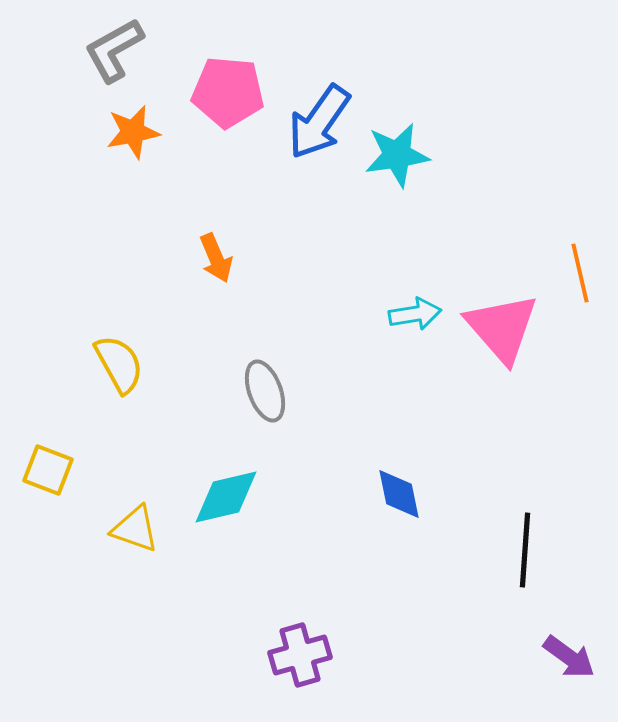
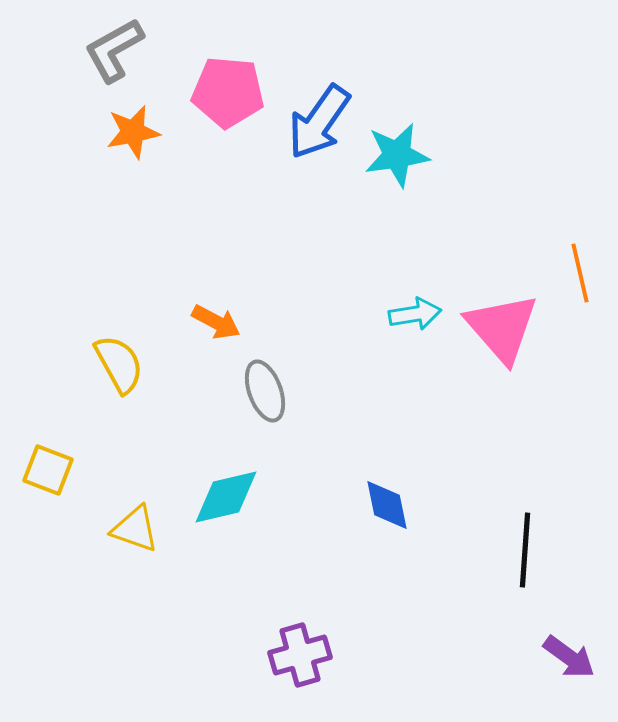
orange arrow: moved 64 px down; rotated 39 degrees counterclockwise
blue diamond: moved 12 px left, 11 px down
